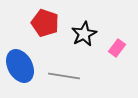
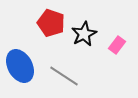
red pentagon: moved 6 px right
pink rectangle: moved 3 px up
gray line: rotated 24 degrees clockwise
